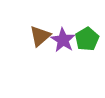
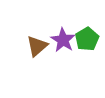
brown triangle: moved 3 px left, 10 px down
